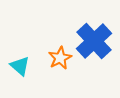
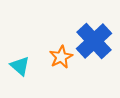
orange star: moved 1 px right, 1 px up
